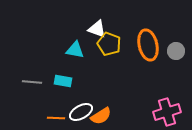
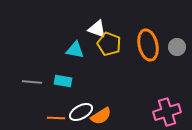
gray circle: moved 1 px right, 4 px up
